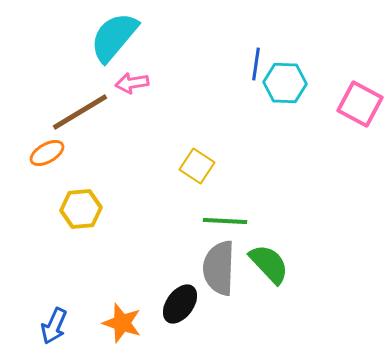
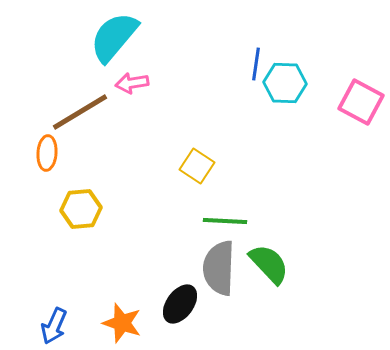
pink square: moved 1 px right, 2 px up
orange ellipse: rotated 56 degrees counterclockwise
